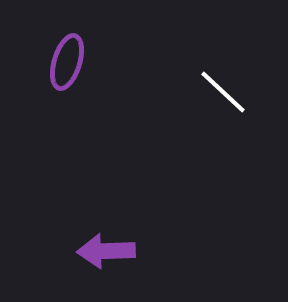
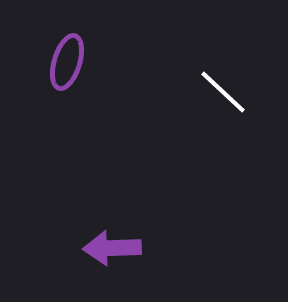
purple arrow: moved 6 px right, 3 px up
